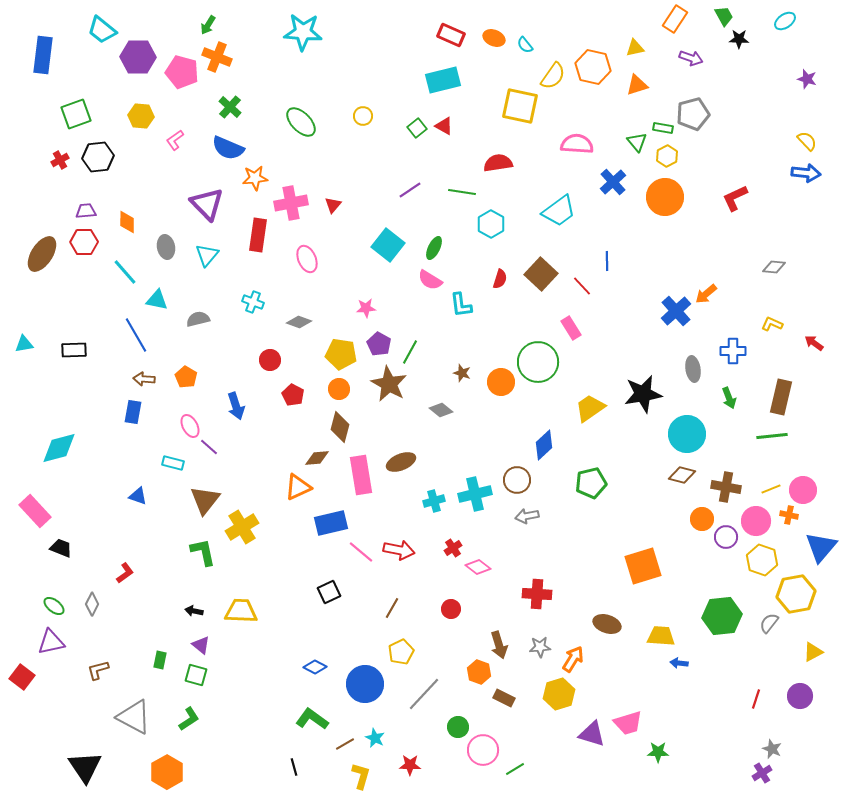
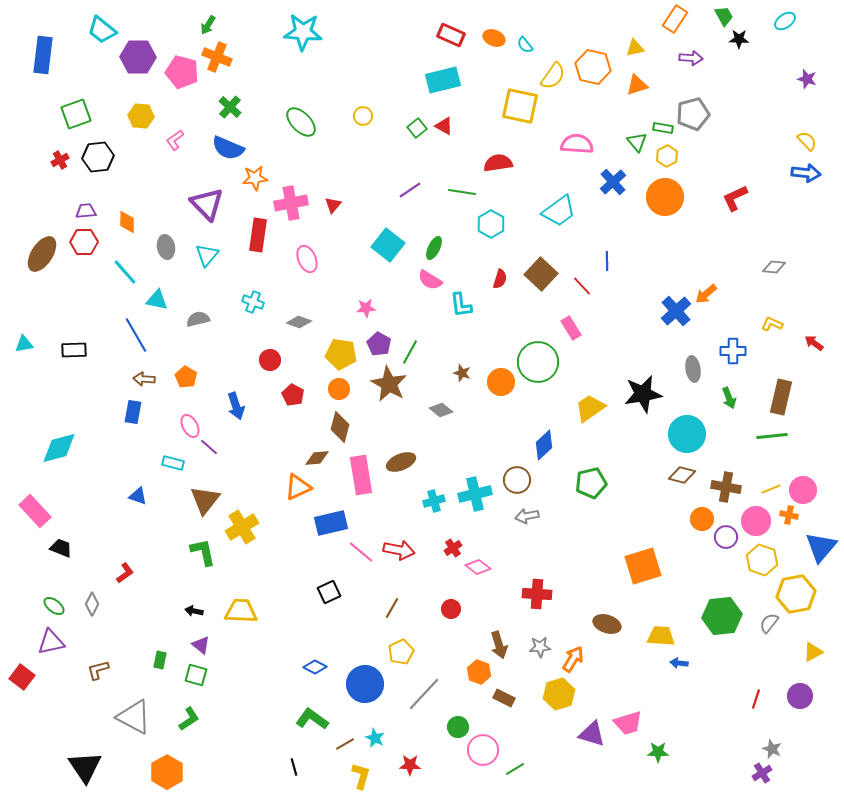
purple arrow at (691, 58): rotated 15 degrees counterclockwise
